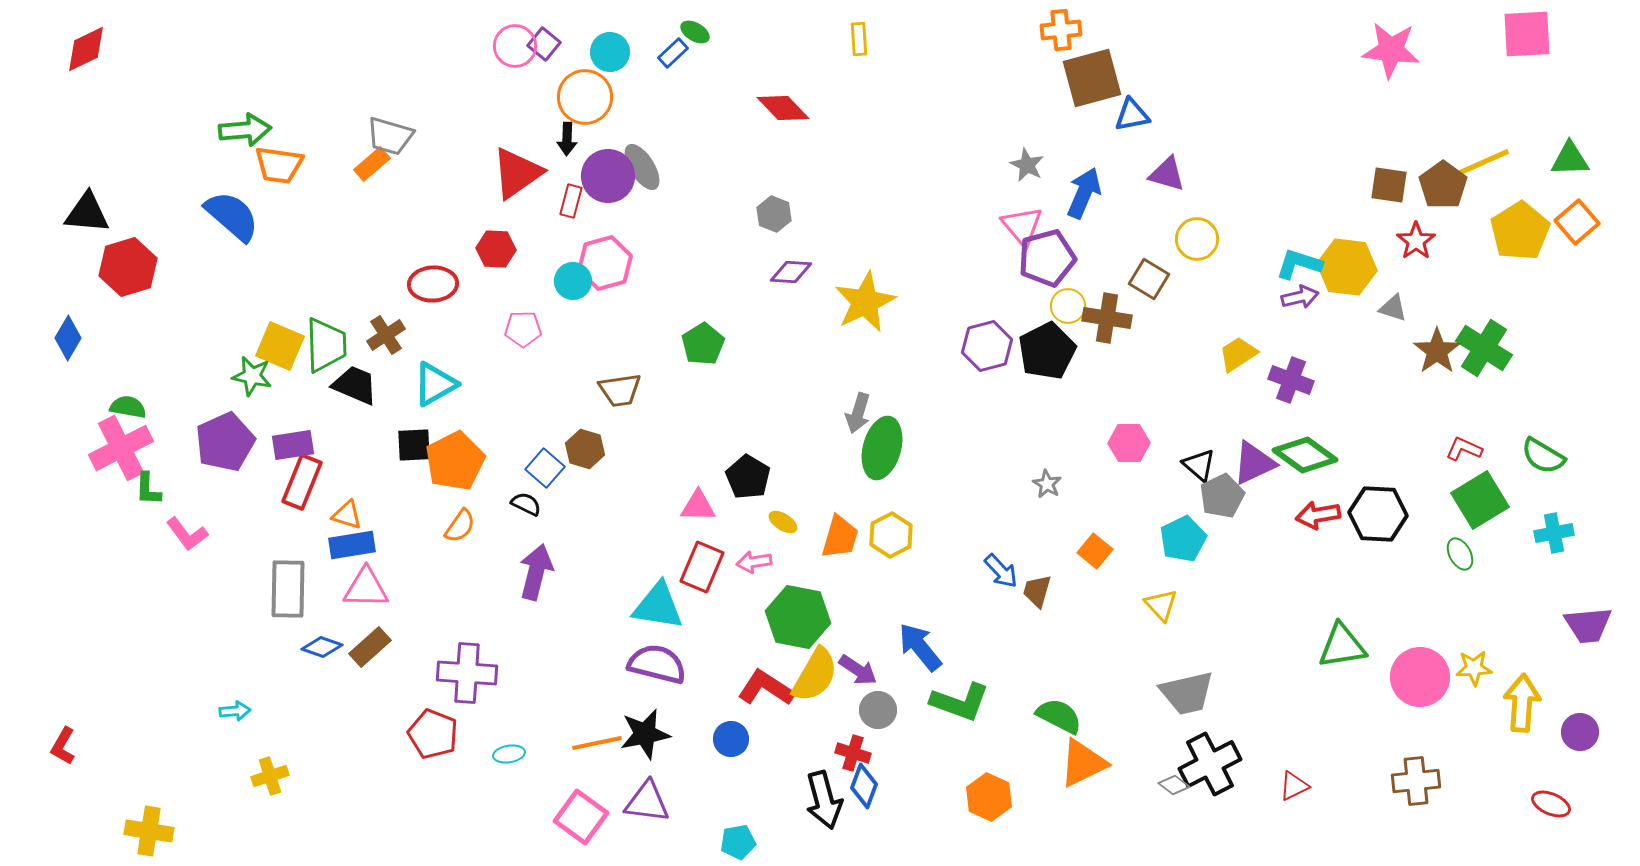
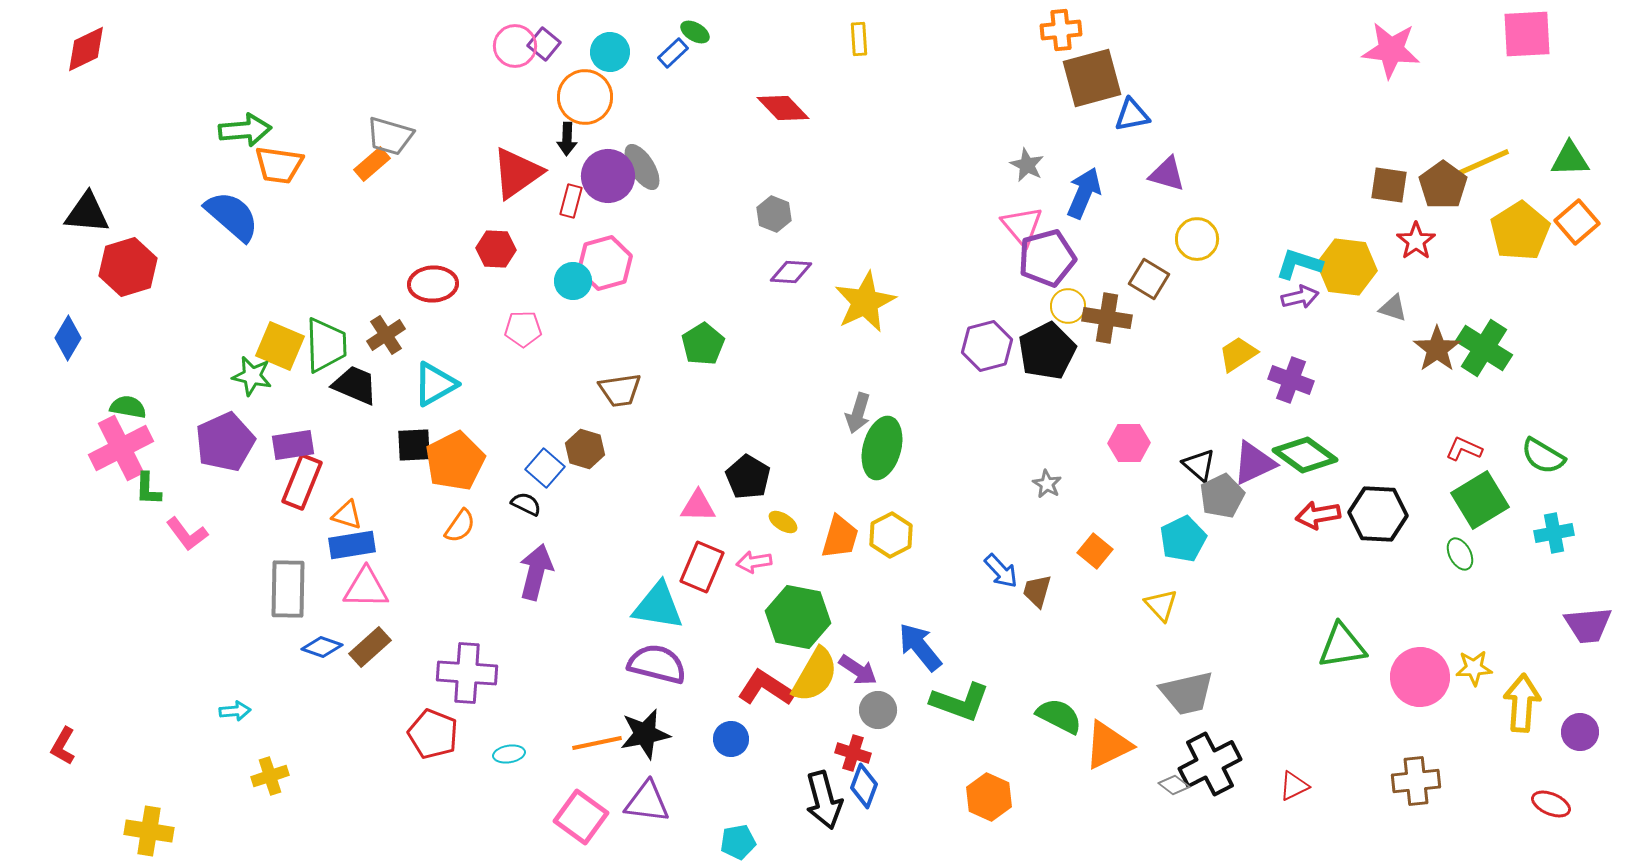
brown star at (1437, 351): moved 2 px up
orange triangle at (1083, 763): moved 25 px right, 18 px up
